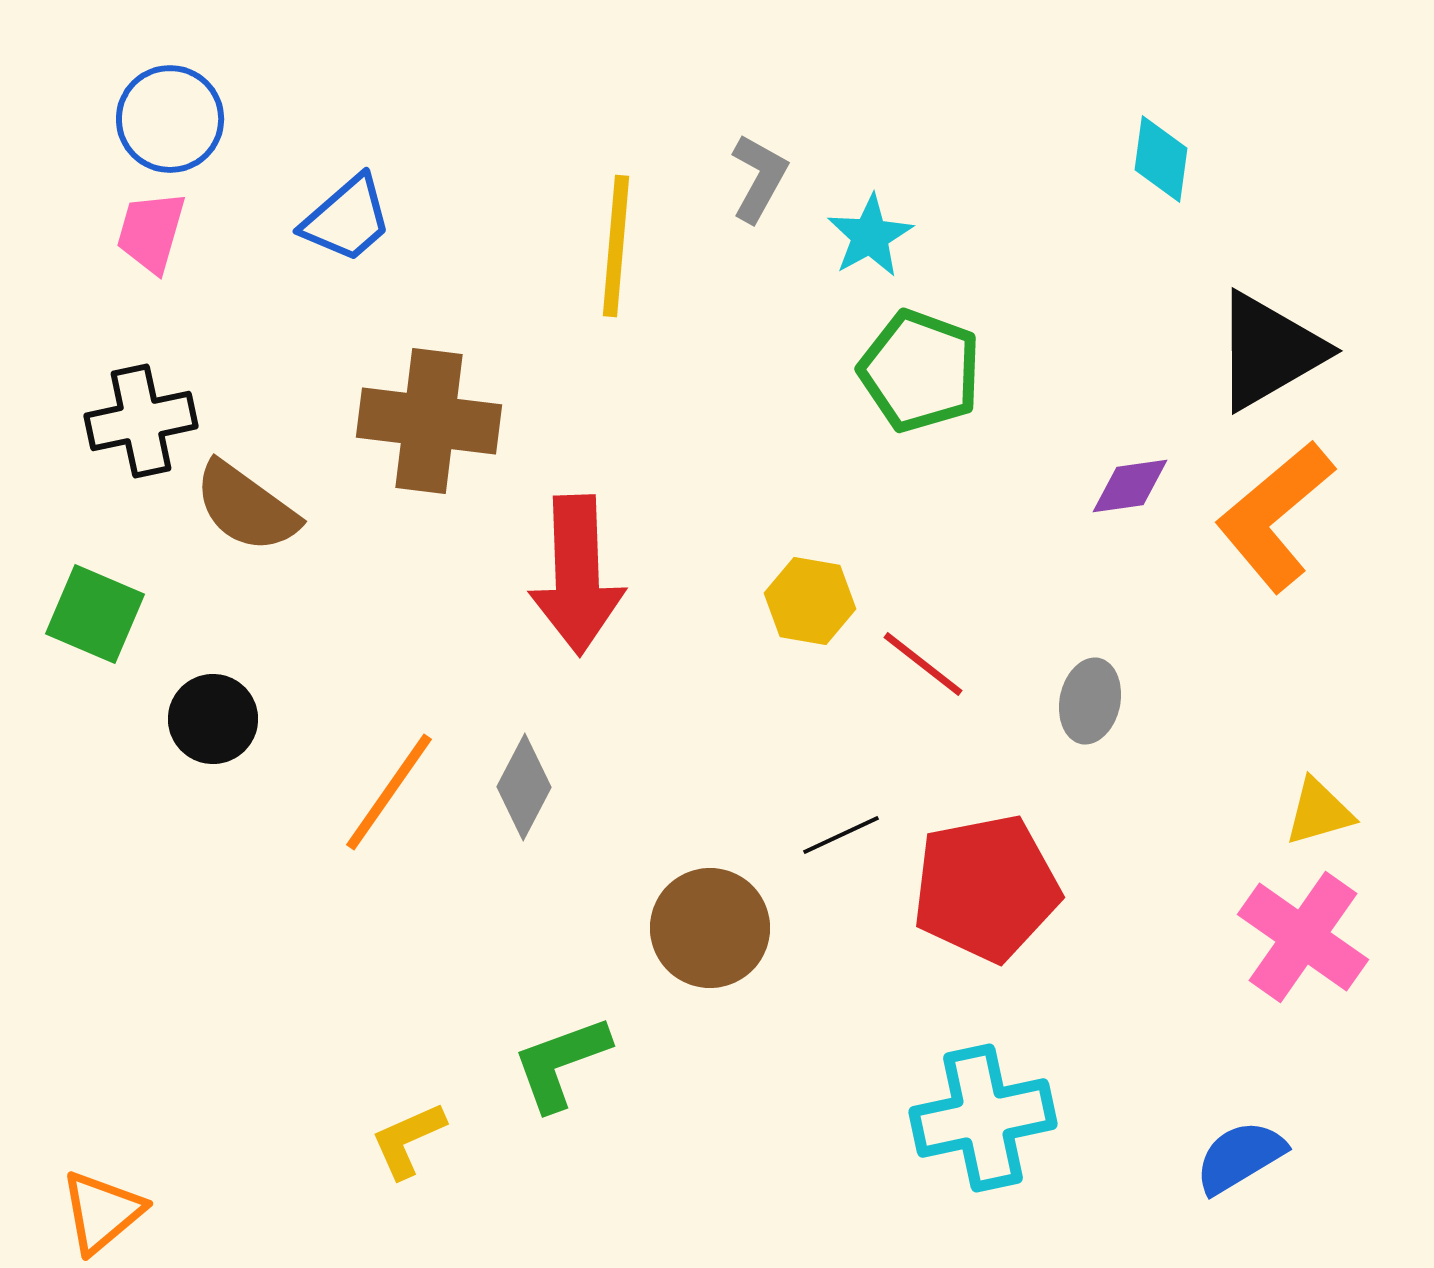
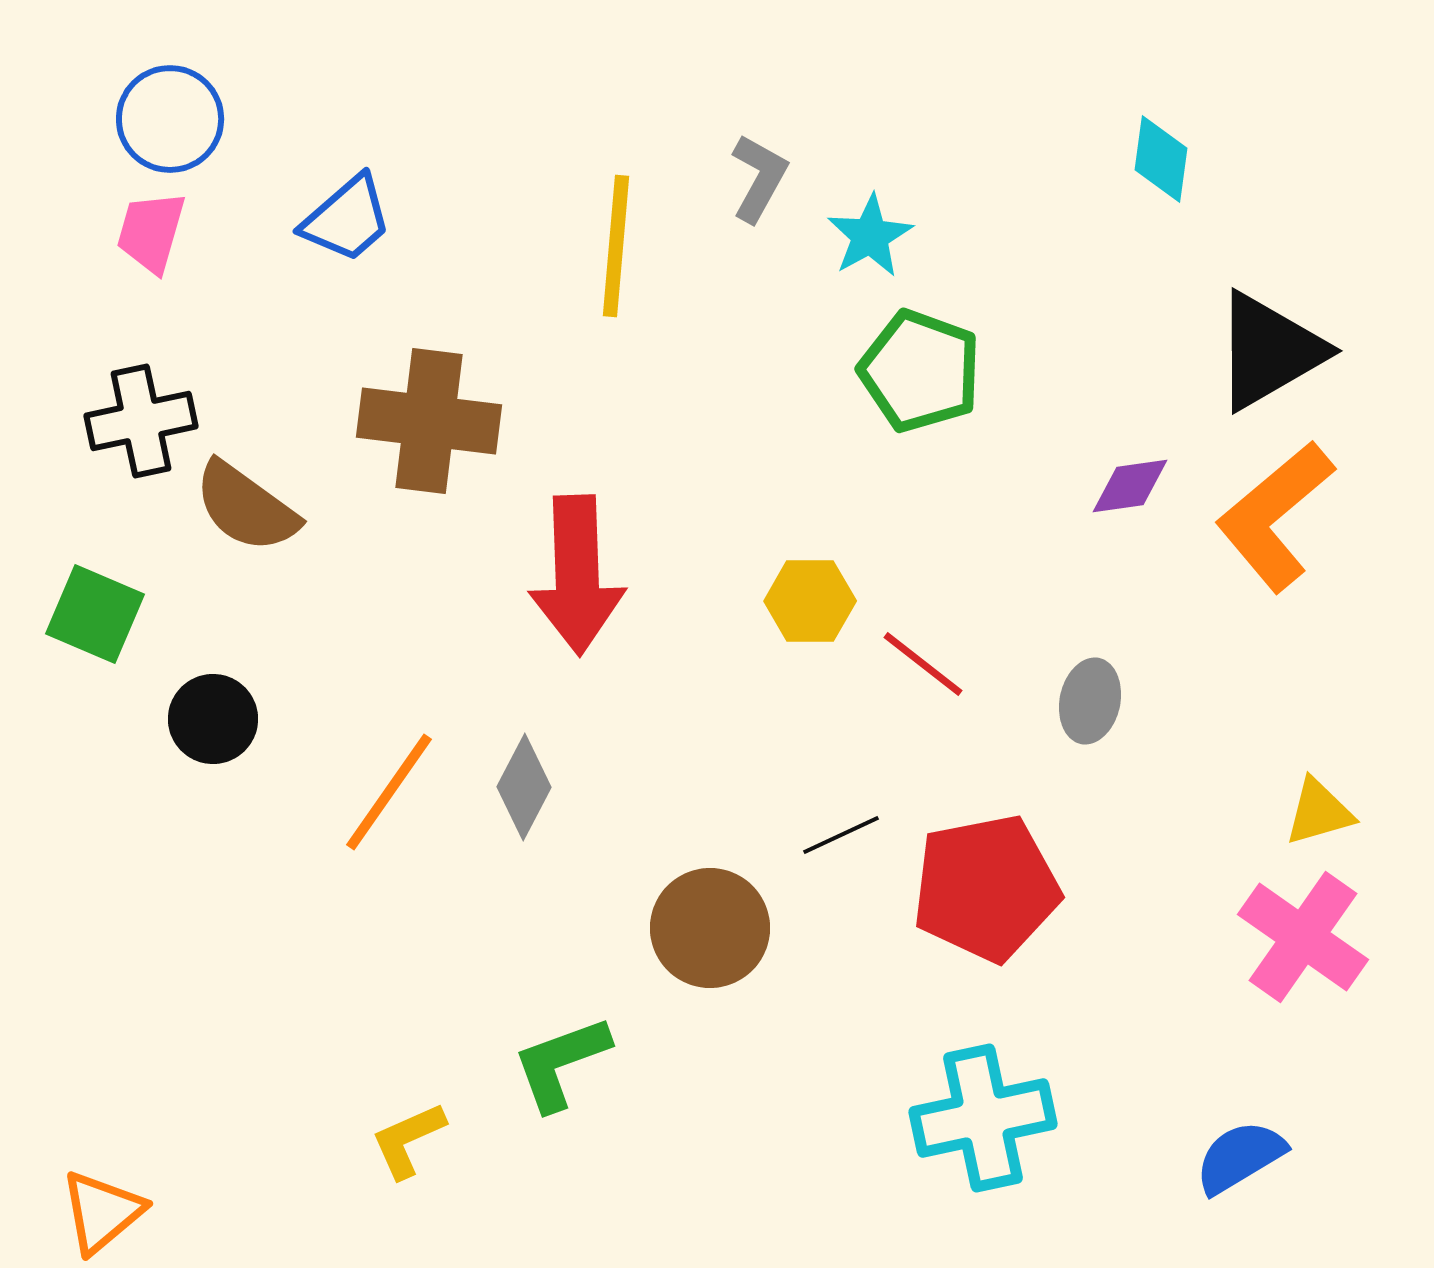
yellow hexagon: rotated 10 degrees counterclockwise
